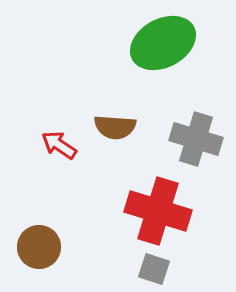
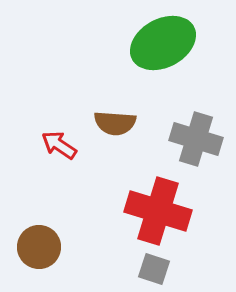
brown semicircle: moved 4 px up
